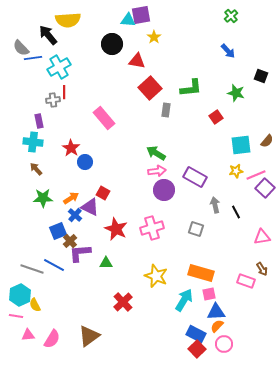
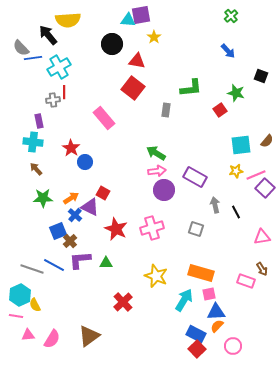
red square at (150, 88): moved 17 px left; rotated 10 degrees counterclockwise
red square at (216, 117): moved 4 px right, 7 px up
purple L-shape at (80, 253): moved 7 px down
pink circle at (224, 344): moved 9 px right, 2 px down
